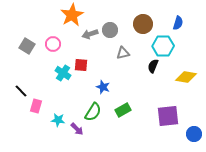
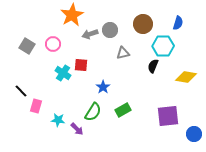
blue star: rotated 16 degrees clockwise
